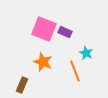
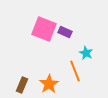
orange star: moved 6 px right, 22 px down; rotated 18 degrees clockwise
